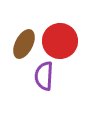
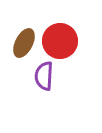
brown ellipse: moved 1 px up
